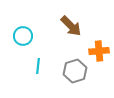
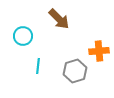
brown arrow: moved 12 px left, 7 px up
